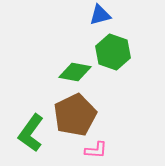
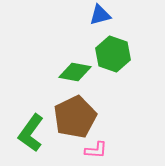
green hexagon: moved 2 px down
brown pentagon: moved 2 px down
